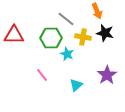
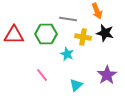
gray line: moved 2 px right; rotated 30 degrees counterclockwise
green hexagon: moved 5 px left, 4 px up
